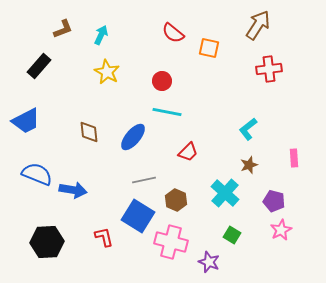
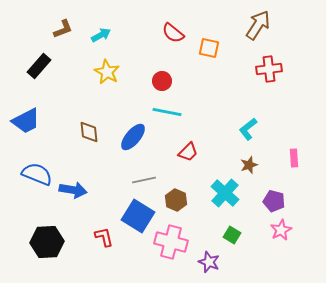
cyan arrow: rotated 36 degrees clockwise
